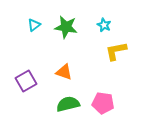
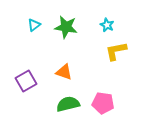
cyan star: moved 3 px right
